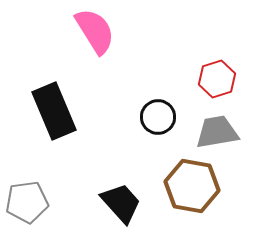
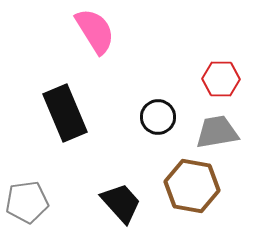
red hexagon: moved 4 px right; rotated 18 degrees clockwise
black rectangle: moved 11 px right, 2 px down
